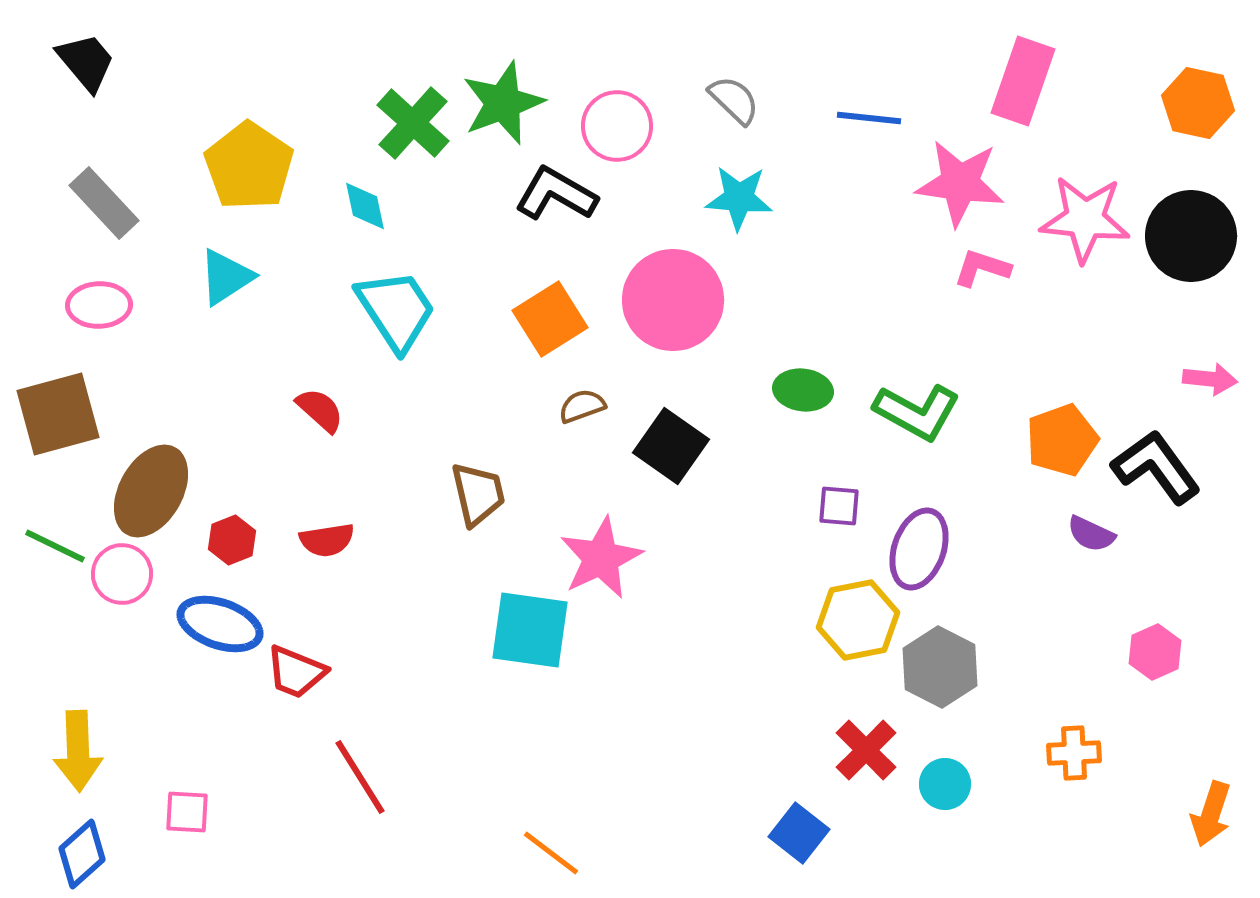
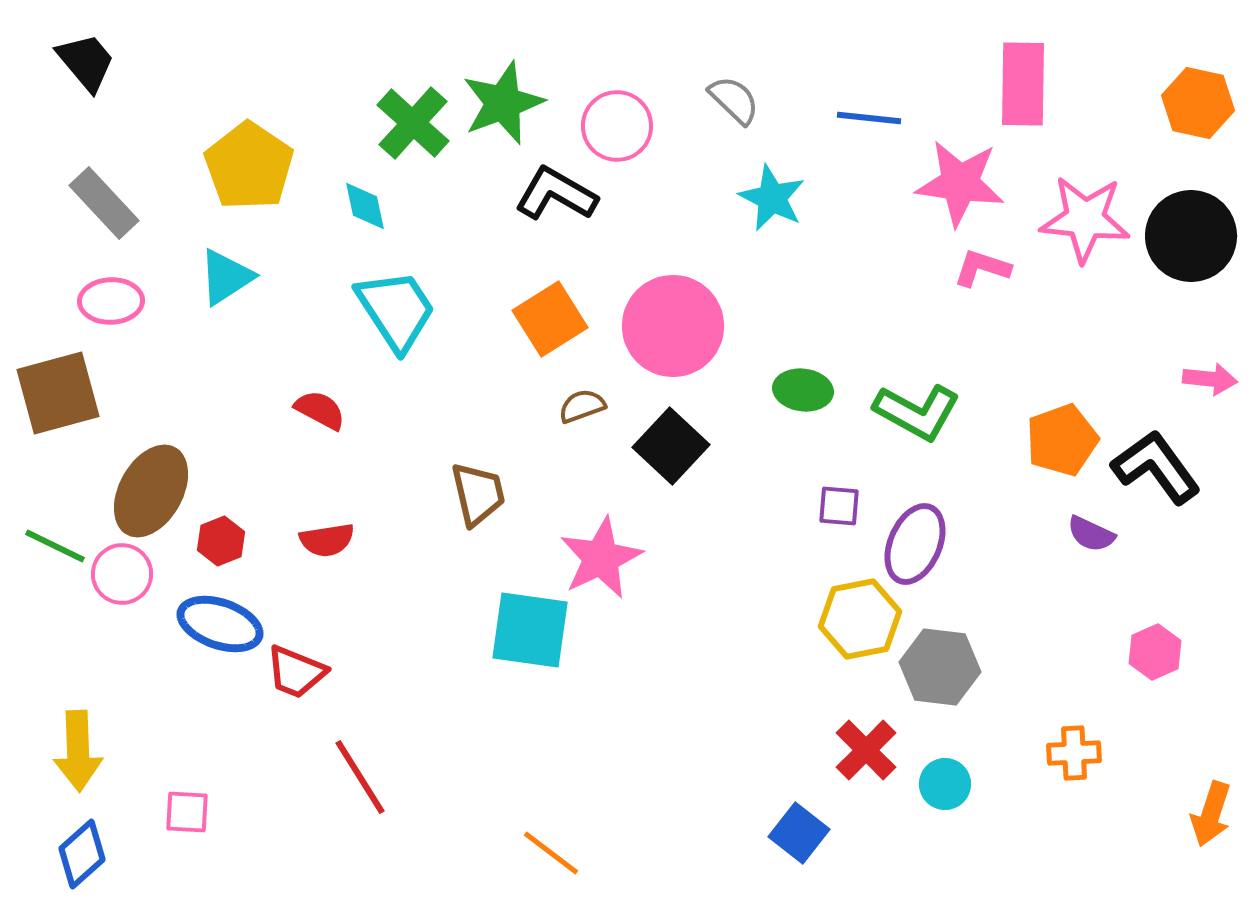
pink rectangle at (1023, 81): moved 3 px down; rotated 18 degrees counterclockwise
cyan star at (739, 198): moved 33 px right; rotated 22 degrees clockwise
pink circle at (673, 300): moved 26 px down
pink ellipse at (99, 305): moved 12 px right, 4 px up
red semicircle at (320, 410): rotated 14 degrees counterclockwise
brown square at (58, 414): moved 21 px up
black square at (671, 446): rotated 8 degrees clockwise
red hexagon at (232, 540): moved 11 px left, 1 px down
purple ellipse at (919, 549): moved 4 px left, 5 px up; rotated 4 degrees clockwise
yellow hexagon at (858, 620): moved 2 px right, 1 px up
gray hexagon at (940, 667): rotated 20 degrees counterclockwise
